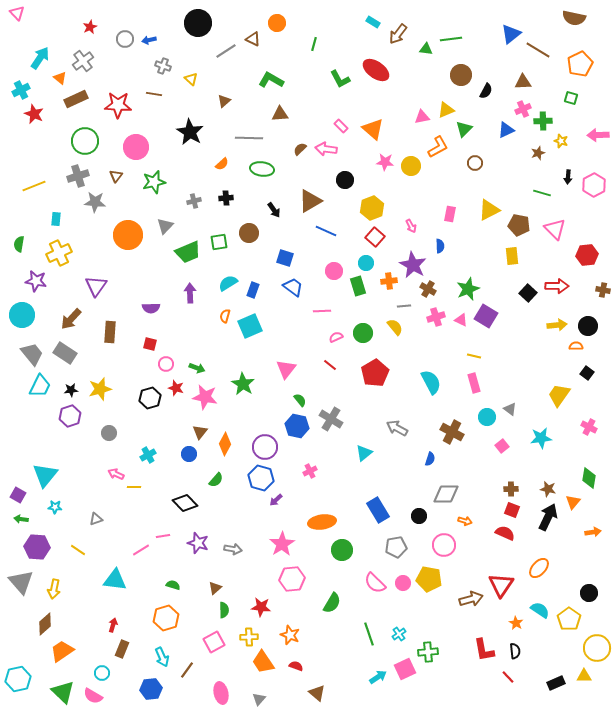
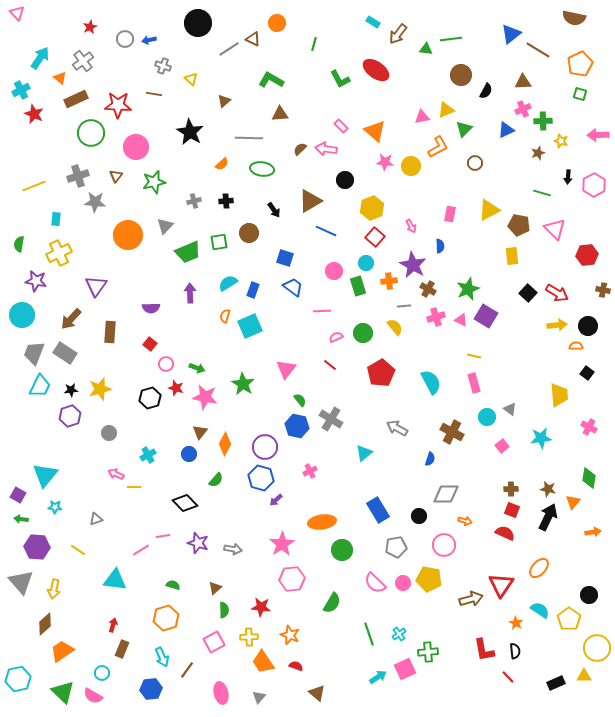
gray line at (226, 51): moved 3 px right, 2 px up
green square at (571, 98): moved 9 px right, 4 px up
orange triangle at (373, 129): moved 2 px right, 2 px down
green circle at (85, 141): moved 6 px right, 8 px up
black cross at (226, 198): moved 3 px down
red arrow at (557, 286): moved 7 px down; rotated 30 degrees clockwise
red square at (150, 344): rotated 24 degrees clockwise
gray trapezoid at (32, 354): moved 2 px right, 1 px up; rotated 120 degrees counterclockwise
red pentagon at (375, 373): moved 6 px right
yellow trapezoid at (559, 395): rotated 140 degrees clockwise
black circle at (589, 593): moved 2 px down
gray triangle at (259, 699): moved 2 px up
